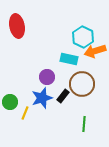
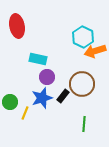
cyan rectangle: moved 31 px left
